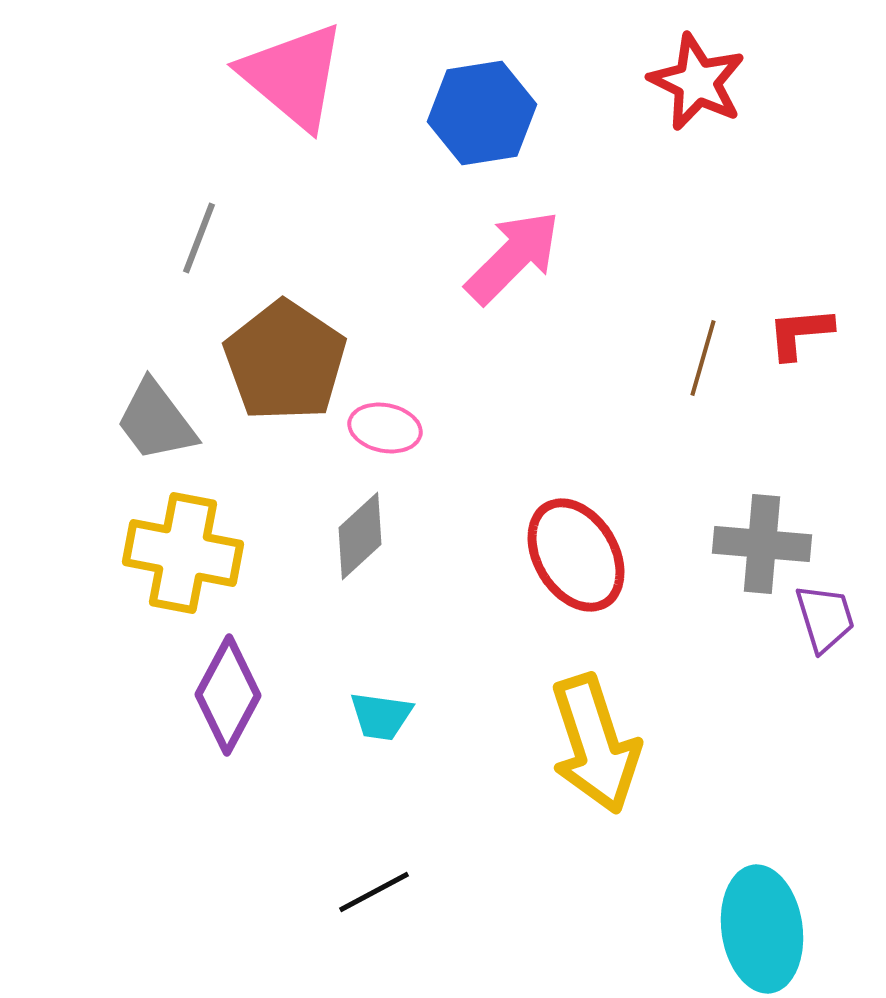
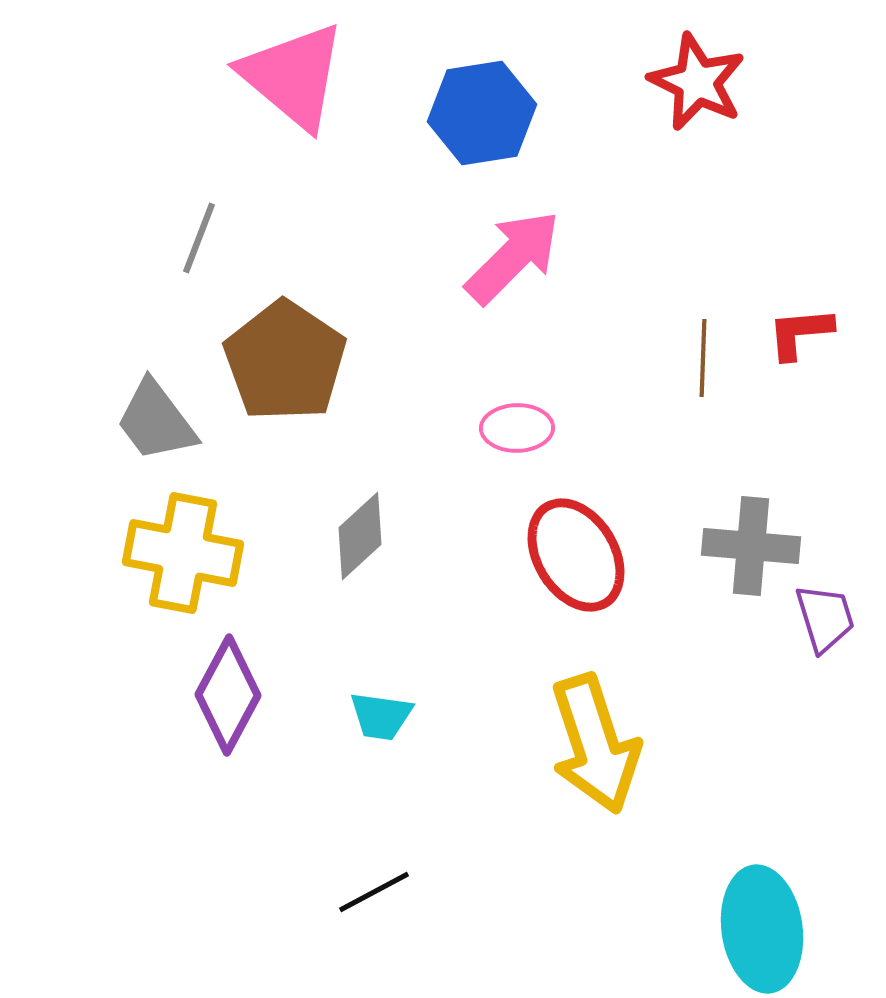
brown line: rotated 14 degrees counterclockwise
pink ellipse: moved 132 px right; rotated 12 degrees counterclockwise
gray cross: moved 11 px left, 2 px down
